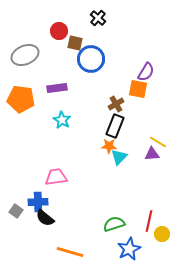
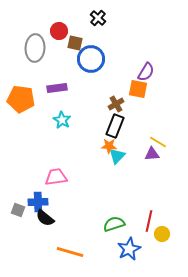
gray ellipse: moved 10 px right, 7 px up; rotated 64 degrees counterclockwise
cyan triangle: moved 2 px left, 1 px up
gray square: moved 2 px right, 1 px up; rotated 16 degrees counterclockwise
